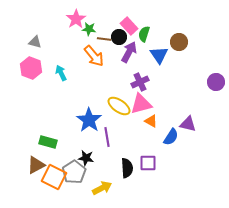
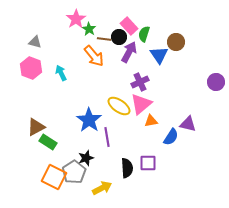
green star: rotated 24 degrees clockwise
brown circle: moved 3 px left
pink triangle: rotated 25 degrees counterclockwise
orange triangle: rotated 40 degrees counterclockwise
green rectangle: rotated 18 degrees clockwise
black star: rotated 28 degrees counterclockwise
brown triangle: moved 38 px up
